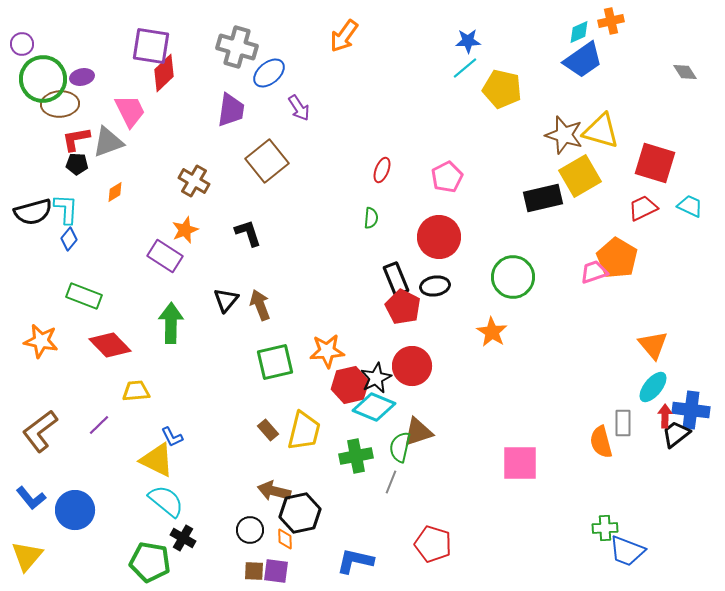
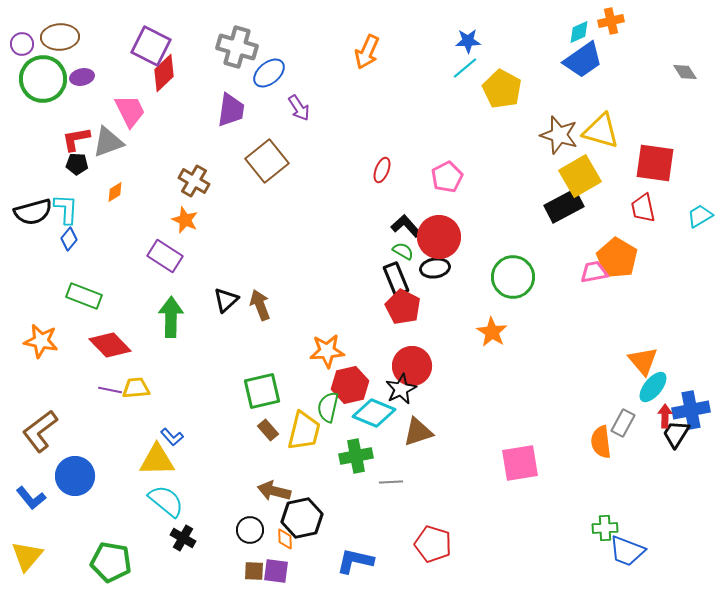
orange arrow at (344, 36): moved 23 px right, 16 px down; rotated 12 degrees counterclockwise
purple square at (151, 46): rotated 18 degrees clockwise
yellow pentagon at (502, 89): rotated 15 degrees clockwise
brown ellipse at (60, 104): moved 67 px up
brown star at (564, 135): moved 5 px left
red square at (655, 163): rotated 9 degrees counterclockwise
black rectangle at (543, 198): moved 21 px right, 8 px down; rotated 15 degrees counterclockwise
cyan trapezoid at (690, 206): moved 10 px right, 10 px down; rotated 56 degrees counterclockwise
red trapezoid at (643, 208): rotated 76 degrees counterclockwise
green semicircle at (371, 218): moved 32 px right, 33 px down; rotated 65 degrees counterclockwise
orange star at (185, 230): moved 10 px up; rotated 28 degrees counterclockwise
black L-shape at (248, 233): moved 158 px right, 7 px up; rotated 24 degrees counterclockwise
pink trapezoid at (594, 272): rotated 8 degrees clockwise
black ellipse at (435, 286): moved 18 px up
black triangle at (226, 300): rotated 8 degrees clockwise
green arrow at (171, 323): moved 6 px up
orange triangle at (653, 345): moved 10 px left, 16 px down
green square at (275, 362): moved 13 px left, 29 px down
black star at (376, 378): moved 25 px right, 11 px down
yellow trapezoid at (136, 391): moved 3 px up
cyan diamond at (374, 407): moved 6 px down
blue cross at (691, 410): rotated 18 degrees counterclockwise
gray rectangle at (623, 423): rotated 28 degrees clockwise
purple line at (99, 425): moved 11 px right, 35 px up; rotated 55 degrees clockwise
black trapezoid at (676, 434): rotated 20 degrees counterclockwise
blue L-shape at (172, 437): rotated 15 degrees counterclockwise
orange semicircle at (601, 442): rotated 8 degrees clockwise
green semicircle at (400, 447): moved 72 px left, 40 px up
yellow triangle at (157, 460): rotated 27 degrees counterclockwise
pink square at (520, 463): rotated 9 degrees counterclockwise
gray line at (391, 482): rotated 65 degrees clockwise
blue circle at (75, 510): moved 34 px up
black hexagon at (300, 513): moved 2 px right, 5 px down
green pentagon at (150, 562): moved 39 px left
